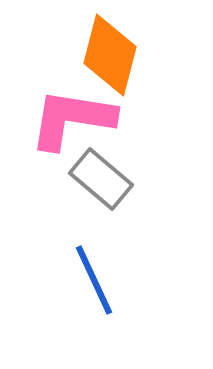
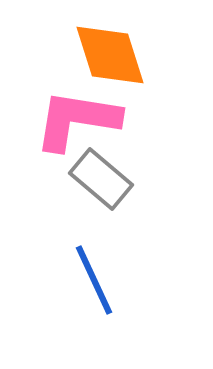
orange diamond: rotated 32 degrees counterclockwise
pink L-shape: moved 5 px right, 1 px down
